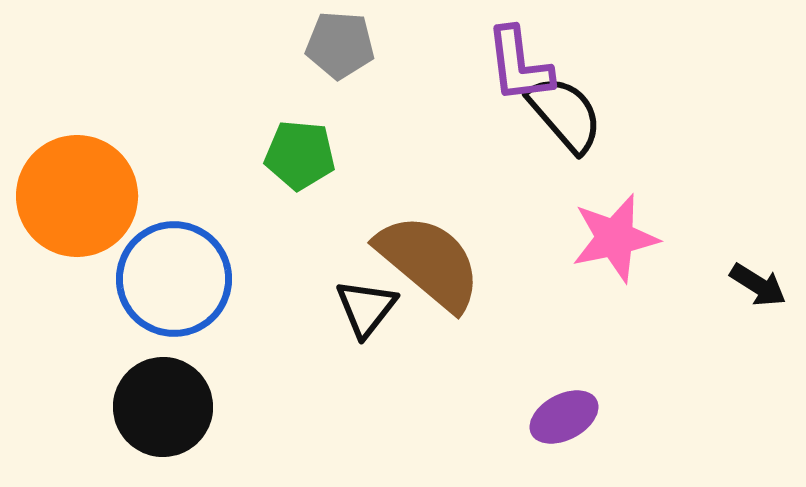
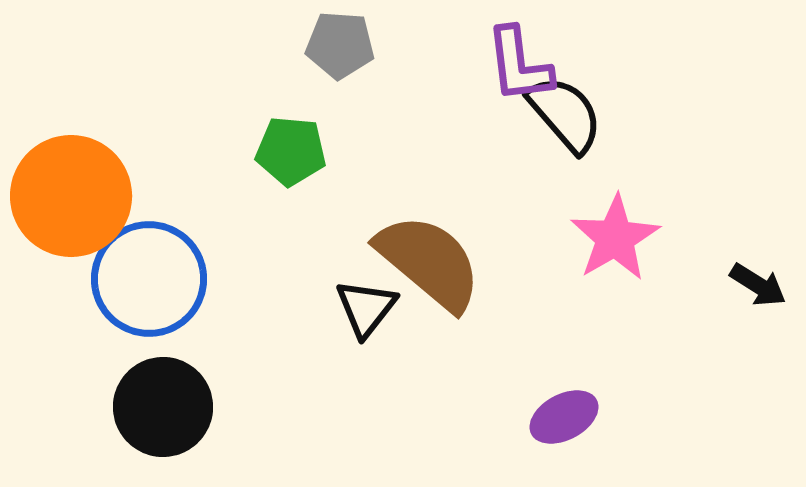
green pentagon: moved 9 px left, 4 px up
orange circle: moved 6 px left
pink star: rotated 18 degrees counterclockwise
blue circle: moved 25 px left
